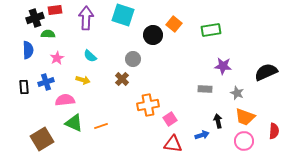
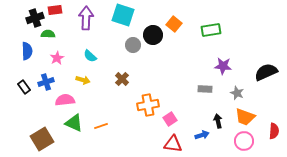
blue semicircle: moved 1 px left, 1 px down
gray circle: moved 14 px up
black rectangle: rotated 32 degrees counterclockwise
